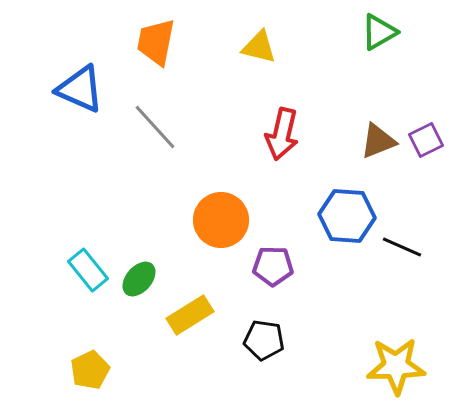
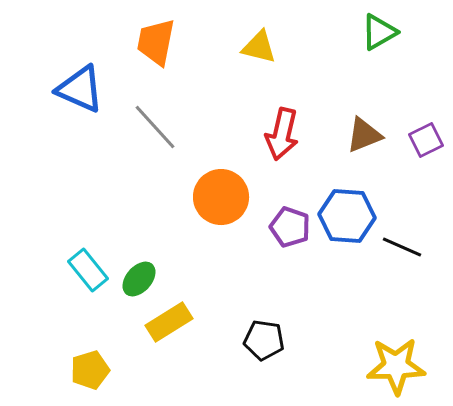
brown triangle: moved 14 px left, 6 px up
orange circle: moved 23 px up
purple pentagon: moved 17 px right, 39 px up; rotated 18 degrees clockwise
yellow rectangle: moved 21 px left, 7 px down
yellow pentagon: rotated 9 degrees clockwise
